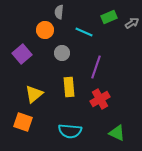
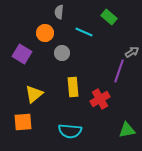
green rectangle: rotated 63 degrees clockwise
gray arrow: moved 29 px down
orange circle: moved 3 px down
purple square: rotated 18 degrees counterclockwise
purple line: moved 23 px right, 4 px down
yellow rectangle: moved 4 px right
orange square: rotated 24 degrees counterclockwise
green triangle: moved 10 px right, 3 px up; rotated 36 degrees counterclockwise
